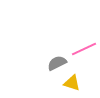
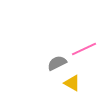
yellow triangle: rotated 12 degrees clockwise
